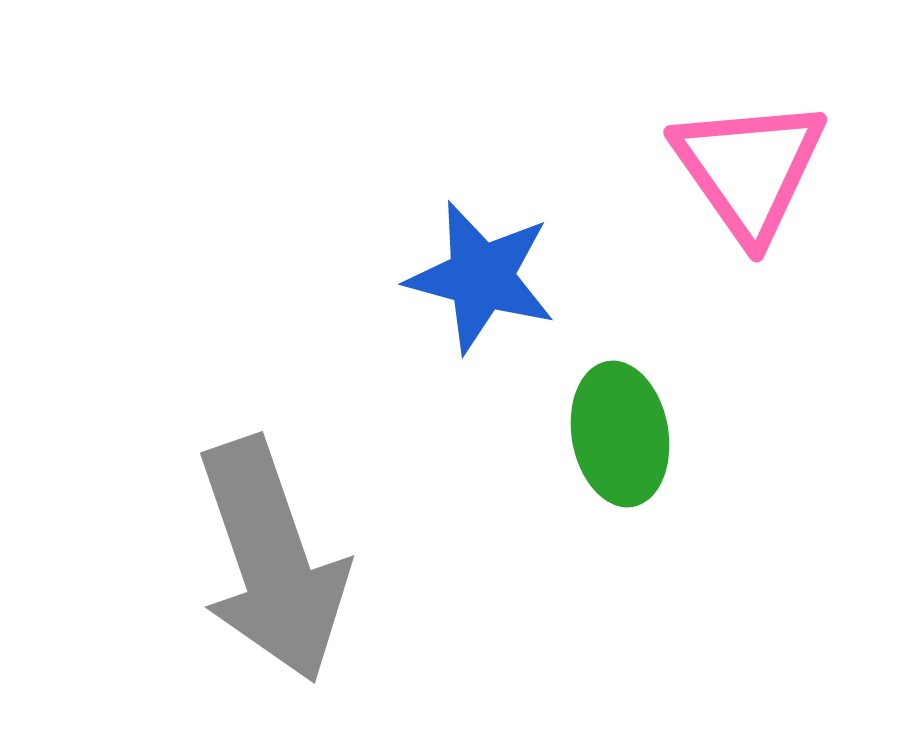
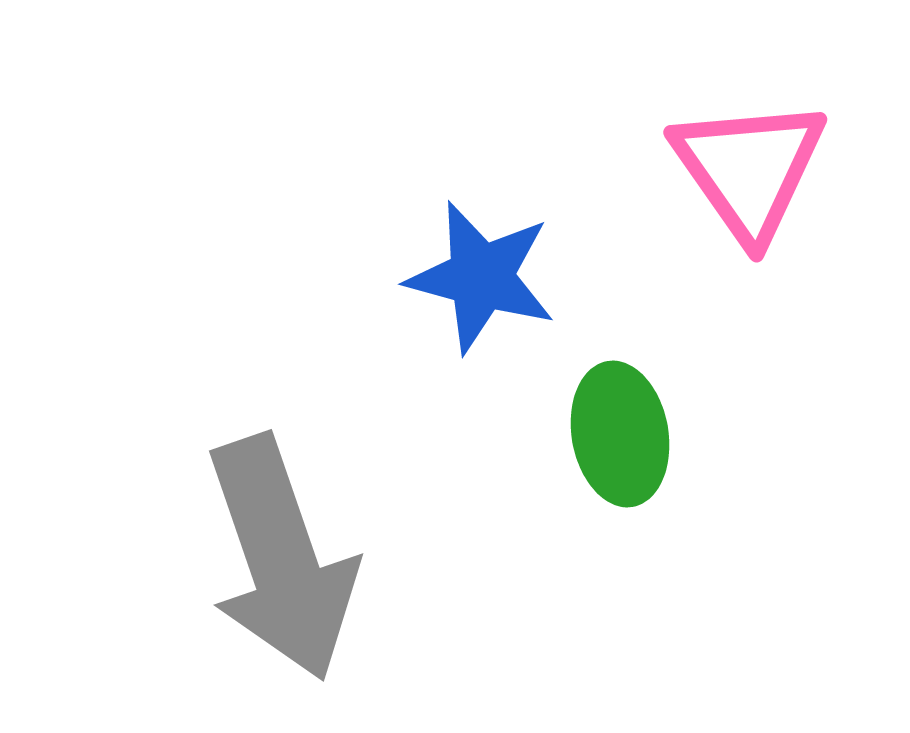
gray arrow: moved 9 px right, 2 px up
